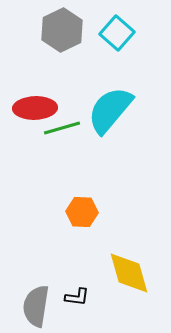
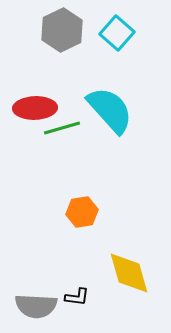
cyan semicircle: rotated 98 degrees clockwise
orange hexagon: rotated 12 degrees counterclockwise
gray semicircle: rotated 96 degrees counterclockwise
